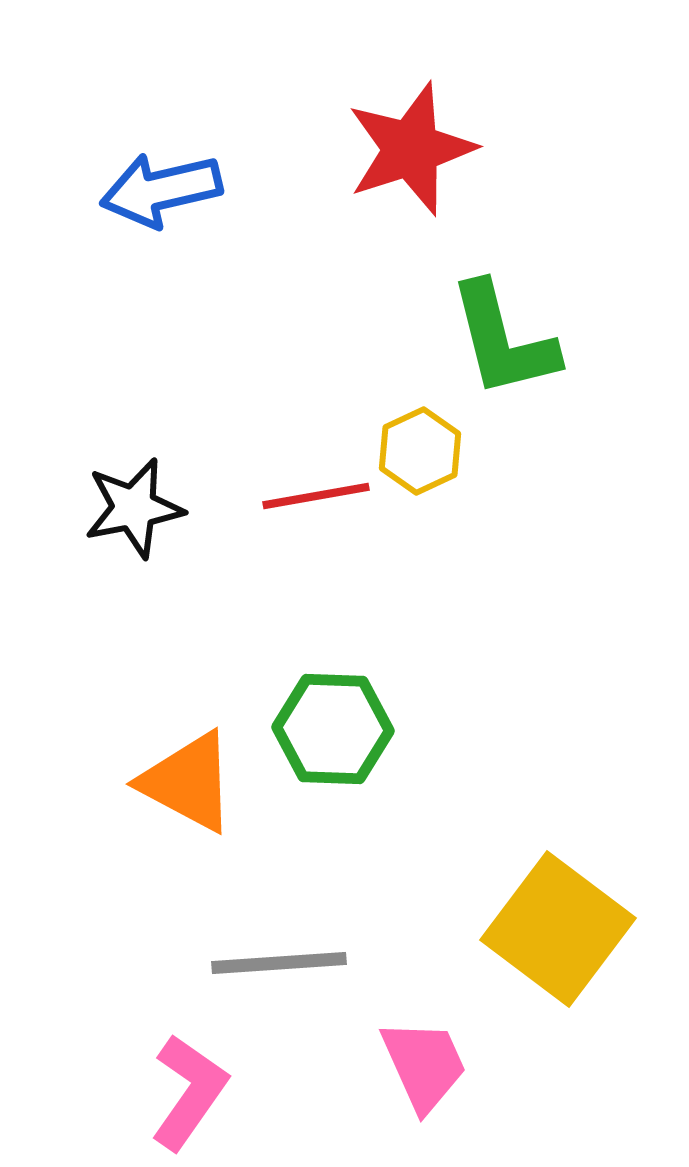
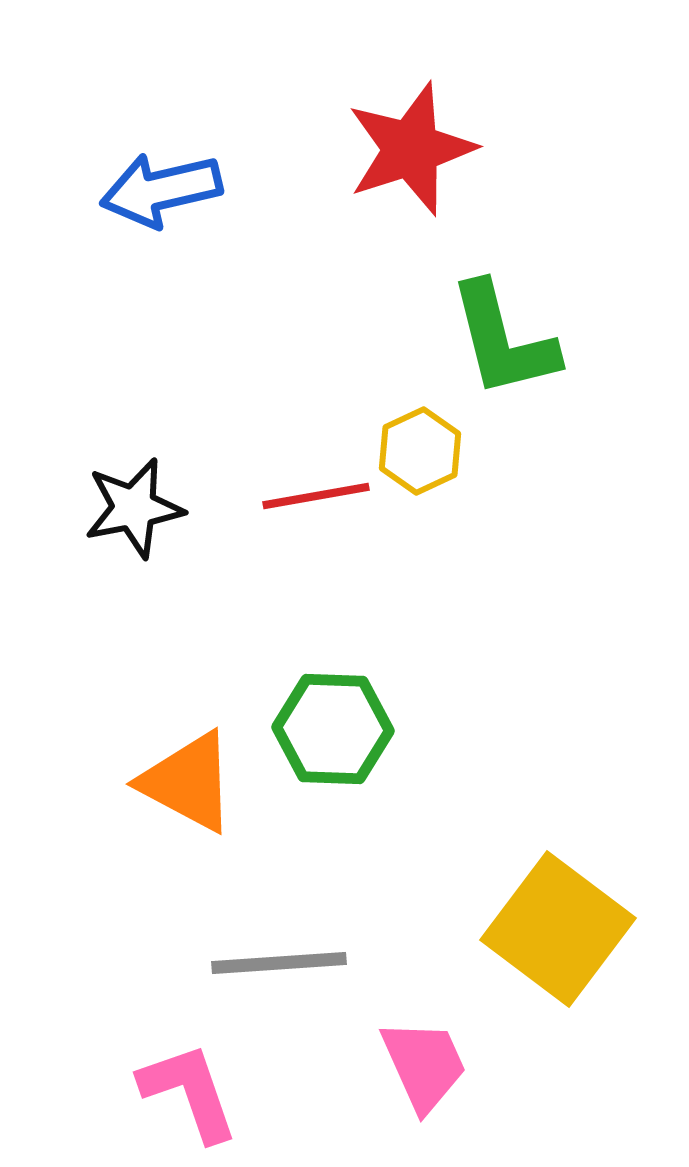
pink L-shape: rotated 54 degrees counterclockwise
